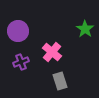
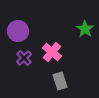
purple cross: moved 3 px right, 4 px up; rotated 21 degrees counterclockwise
